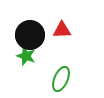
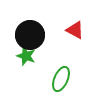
red triangle: moved 13 px right; rotated 30 degrees clockwise
